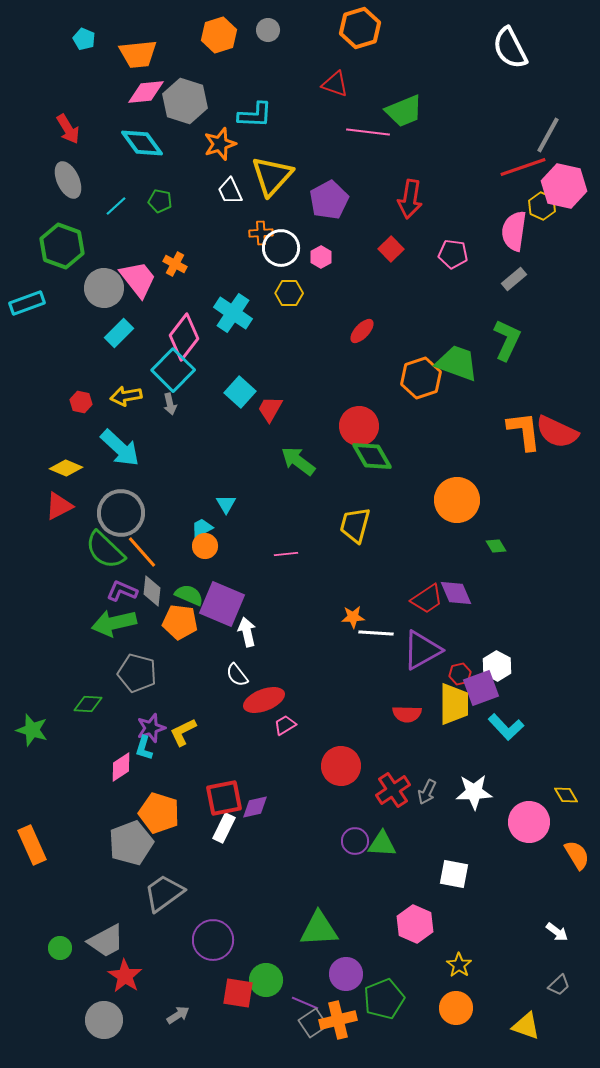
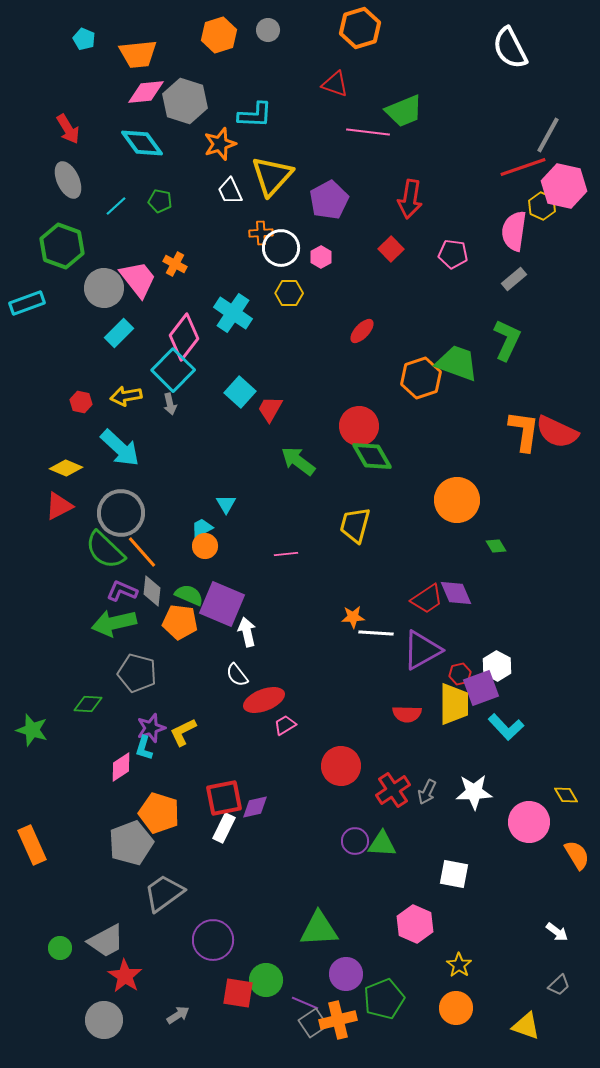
orange L-shape at (524, 431): rotated 15 degrees clockwise
